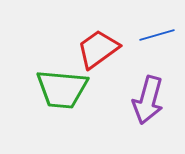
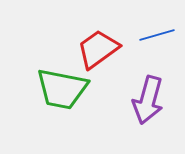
green trapezoid: rotated 6 degrees clockwise
